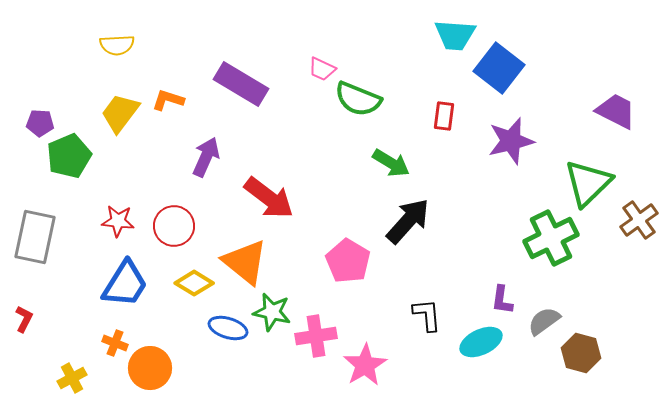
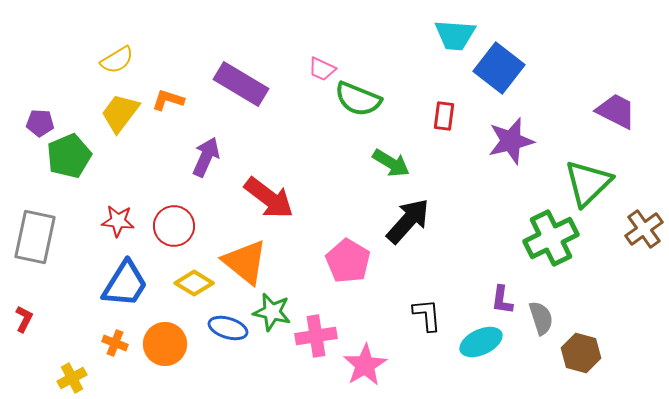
yellow semicircle: moved 15 px down; rotated 28 degrees counterclockwise
brown cross: moved 5 px right, 9 px down
gray semicircle: moved 3 px left, 3 px up; rotated 108 degrees clockwise
orange circle: moved 15 px right, 24 px up
